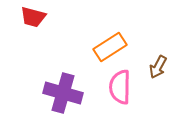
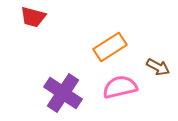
brown arrow: rotated 90 degrees counterclockwise
pink semicircle: rotated 76 degrees clockwise
purple cross: rotated 18 degrees clockwise
